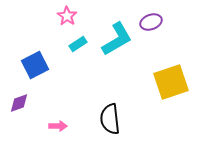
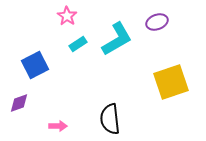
purple ellipse: moved 6 px right
